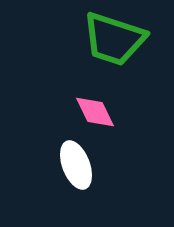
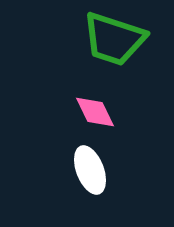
white ellipse: moved 14 px right, 5 px down
